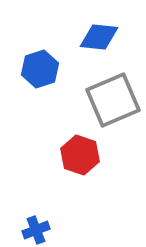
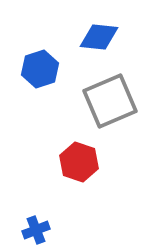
gray square: moved 3 px left, 1 px down
red hexagon: moved 1 px left, 7 px down
